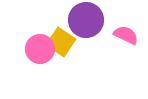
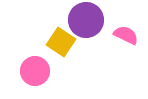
pink circle: moved 5 px left, 22 px down
